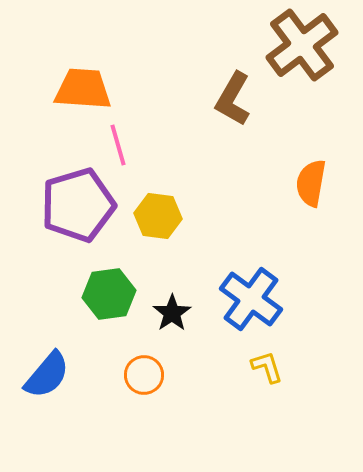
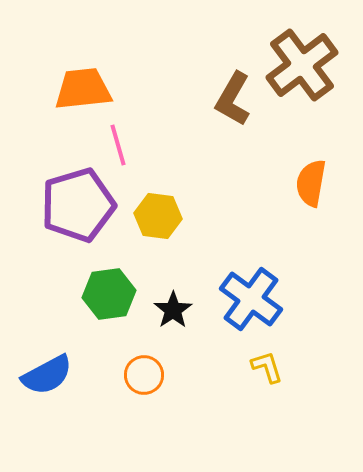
brown cross: moved 20 px down
orange trapezoid: rotated 10 degrees counterclockwise
black star: moved 1 px right, 3 px up
blue semicircle: rotated 22 degrees clockwise
